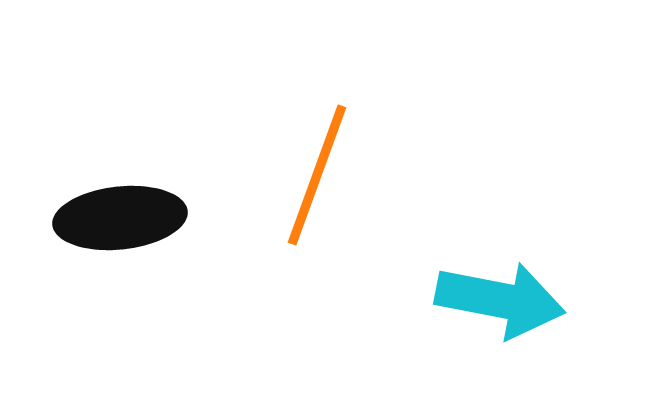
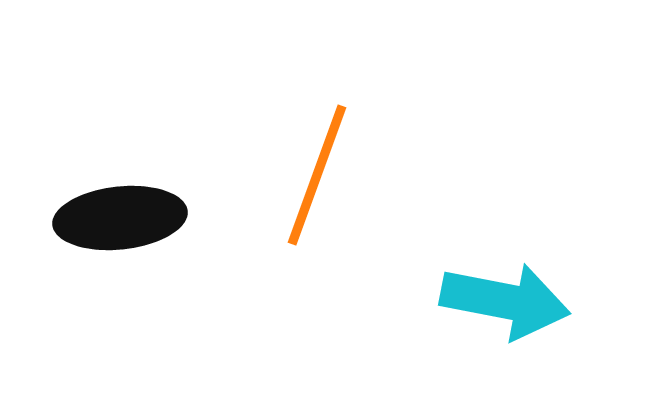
cyan arrow: moved 5 px right, 1 px down
